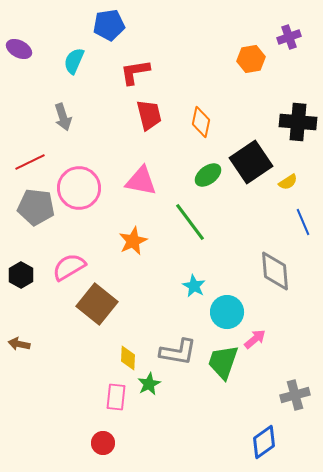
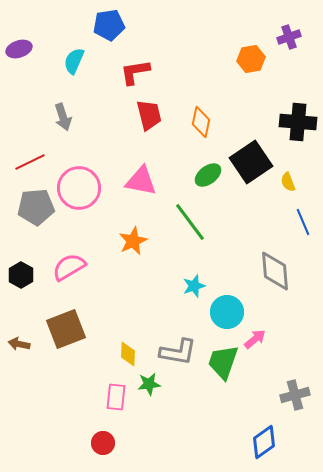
purple ellipse: rotated 45 degrees counterclockwise
yellow semicircle: rotated 102 degrees clockwise
gray pentagon: rotated 12 degrees counterclockwise
cyan star: rotated 25 degrees clockwise
brown square: moved 31 px left, 25 px down; rotated 30 degrees clockwise
yellow diamond: moved 4 px up
green star: rotated 20 degrees clockwise
